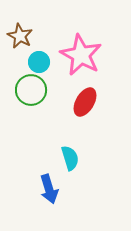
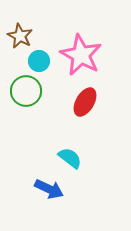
cyan circle: moved 1 px up
green circle: moved 5 px left, 1 px down
cyan semicircle: rotated 35 degrees counterclockwise
blue arrow: rotated 48 degrees counterclockwise
